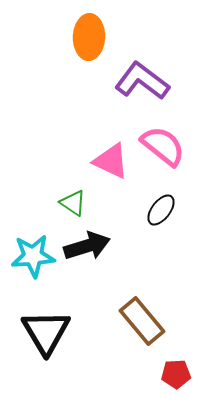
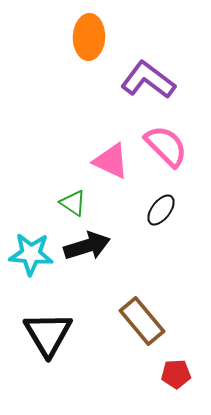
purple L-shape: moved 6 px right, 1 px up
pink semicircle: moved 3 px right; rotated 6 degrees clockwise
cyan star: moved 2 px left, 2 px up; rotated 9 degrees clockwise
black triangle: moved 2 px right, 2 px down
